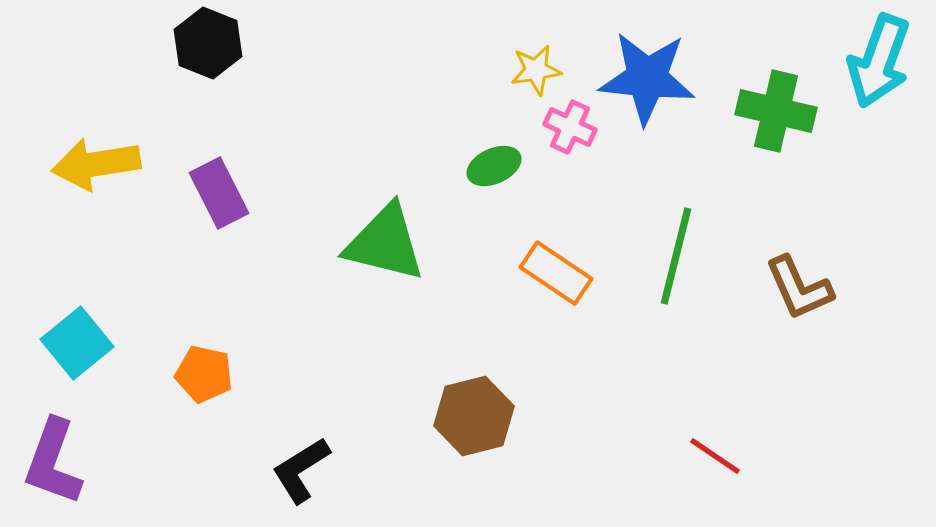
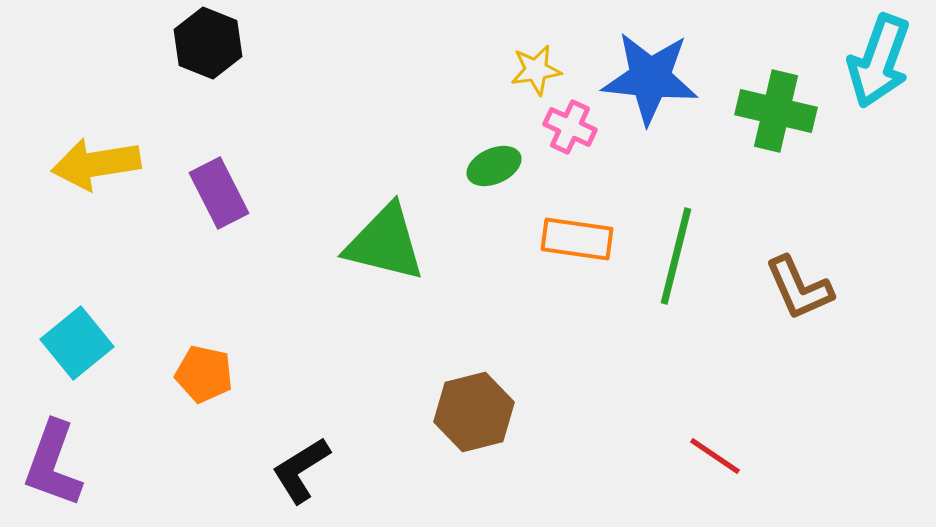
blue star: moved 3 px right
orange rectangle: moved 21 px right, 34 px up; rotated 26 degrees counterclockwise
brown hexagon: moved 4 px up
purple L-shape: moved 2 px down
